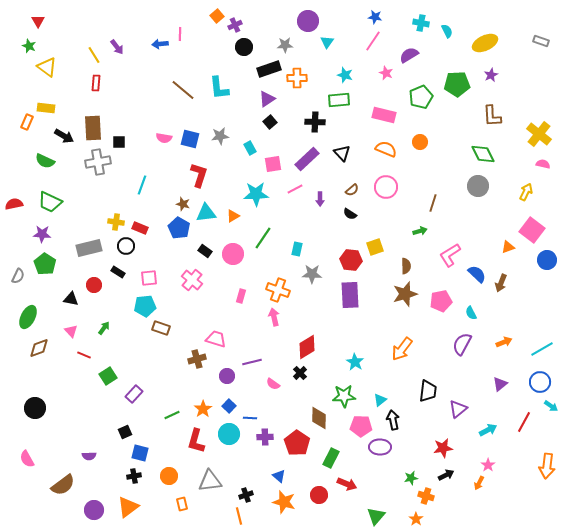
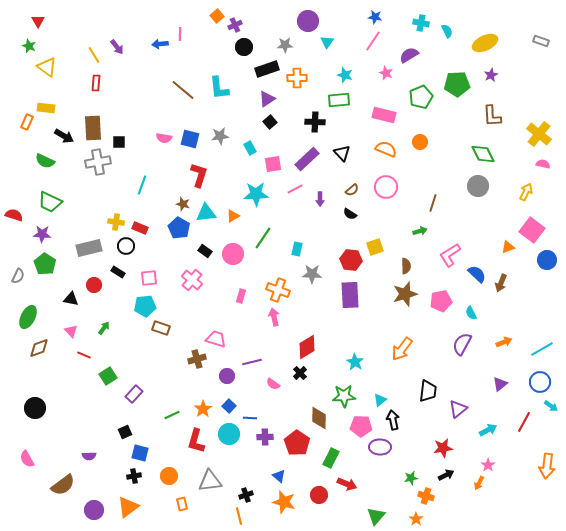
black rectangle at (269, 69): moved 2 px left
red semicircle at (14, 204): moved 11 px down; rotated 30 degrees clockwise
